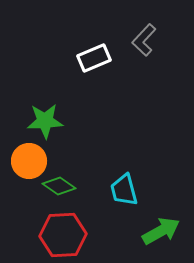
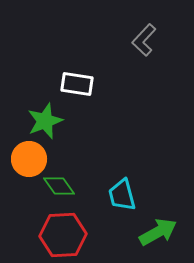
white rectangle: moved 17 px left, 26 px down; rotated 32 degrees clockwise
green star: rotated 18 degrees counterclockwise
orange circle: moved 2 px up
green diamond: rotated 20 degrees clockwise
cyan trapezoid: moved 2 px left, 5 px down
green arrow: moved 3 px left, 1 px down
